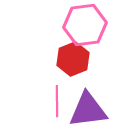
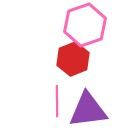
pink hexagon: rotated 12 degrees counterclockwise
